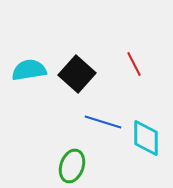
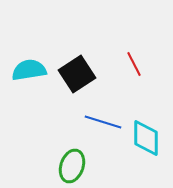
black square: rotated 15 degrees clockwise
